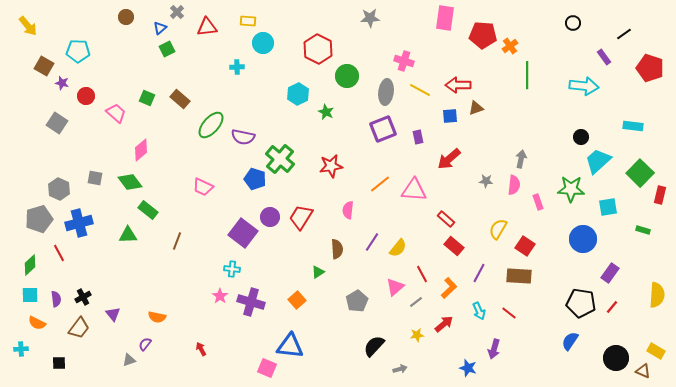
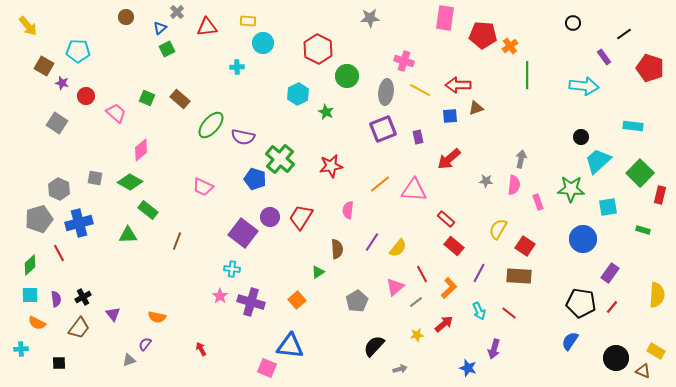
green diamond at (130, 182): rotated 25 degrees counterclockwise
